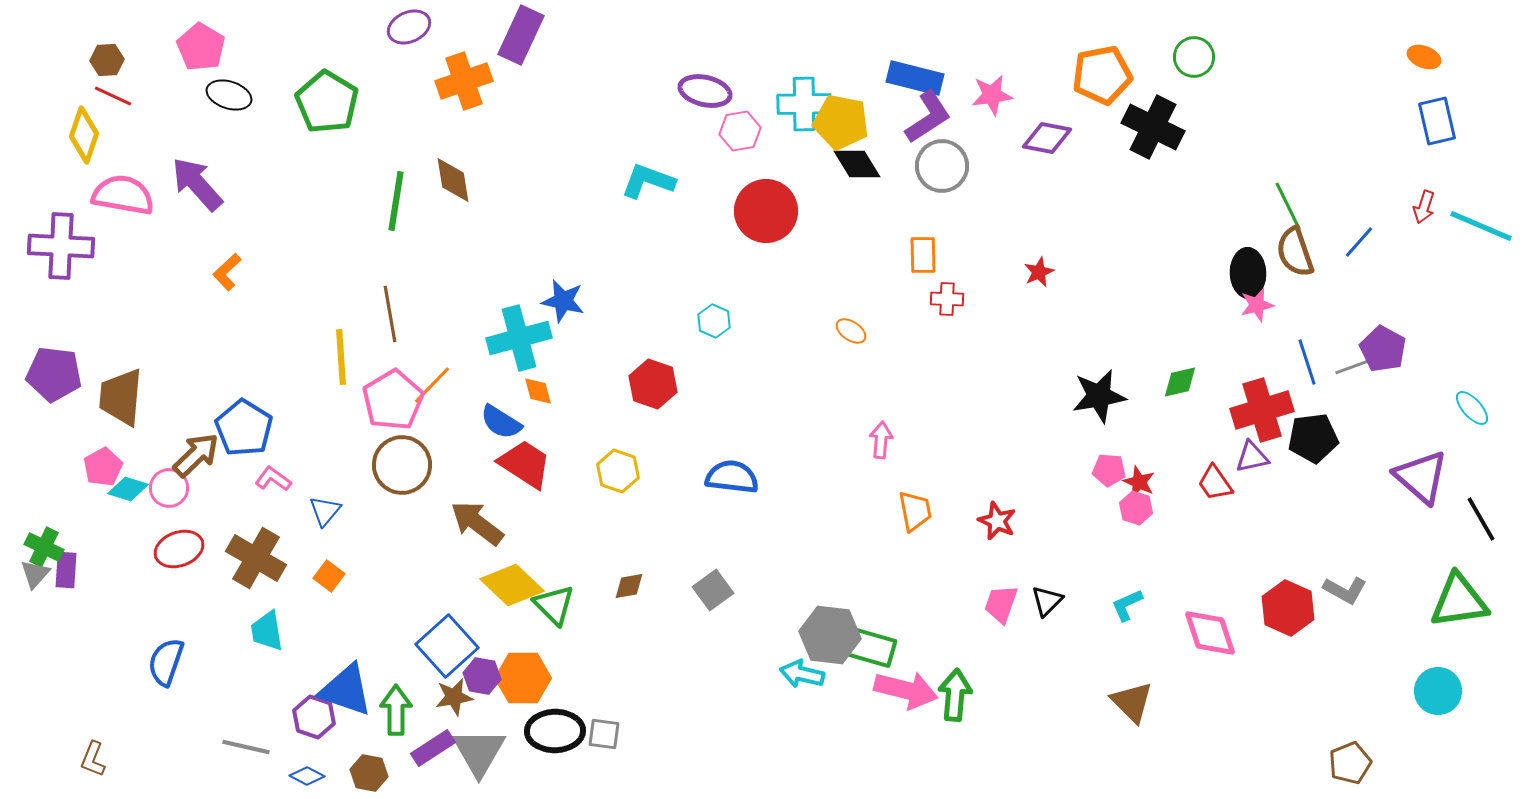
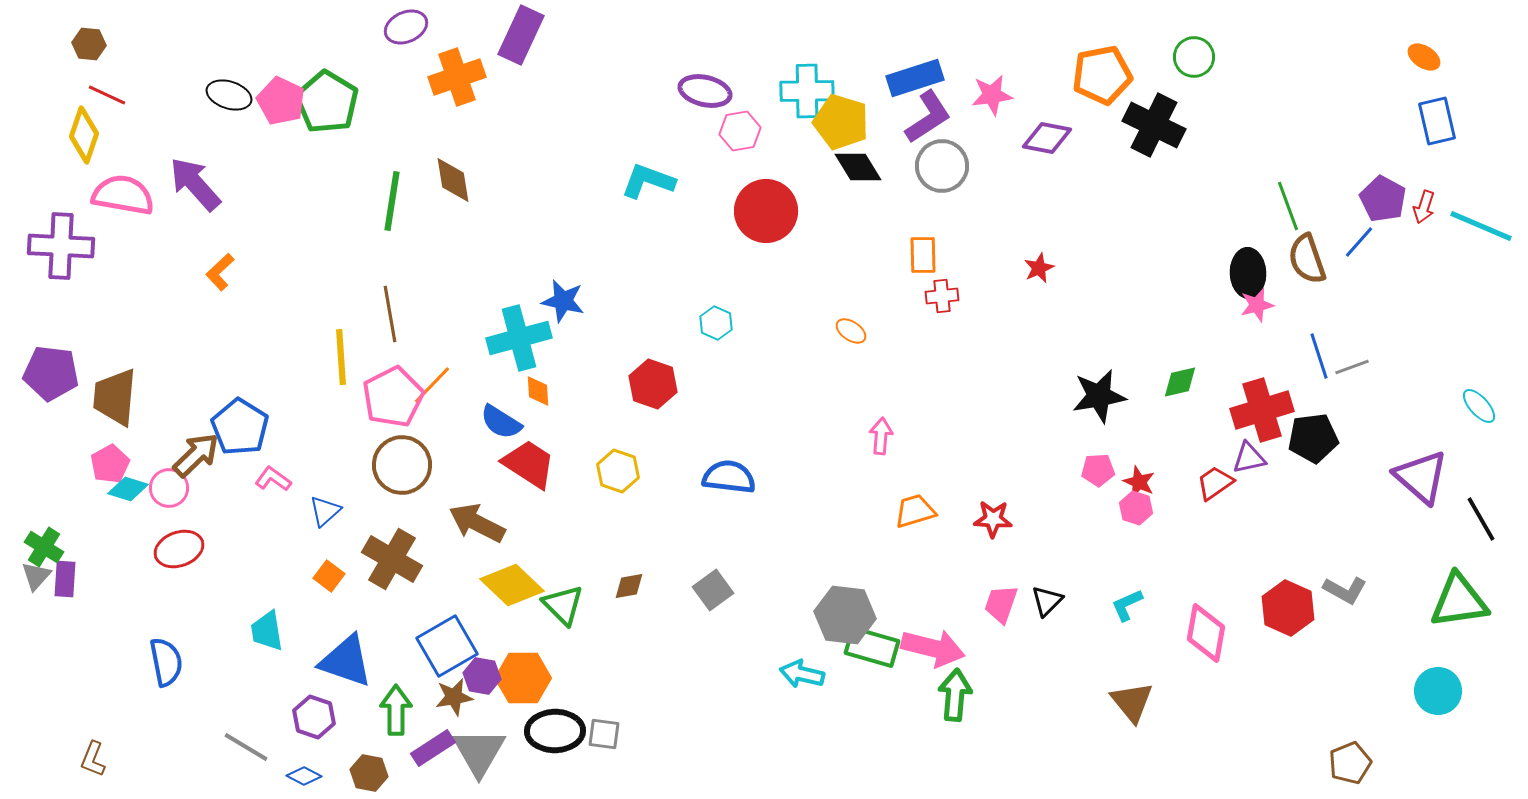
purple ellipse at (409, 27): moved 3 px left
pink pentagon at (201, 47): moved 80 px right, 54 px down; rotated 6 degrees counterclockwise
orange ellipse at (1424, 57): rotated 12 degrees clockwise
brown hexagon at (107, 60): moved 18 px left, 16 px up; rotated 8 degrees clockwise
blue rectangle at (915, 78): rotated 32 degrees counterclockwise
orange cross at (464, 81): moved 7 px left, 4 px up
red line at (113, 96): moved 6 px left, 1 px up
cyan cross at (804, 104): moved 3 px right, 13 px up
yellow pentagon at (841, 122): rotated 6 degrees clockwise
black cross at (1153, 127): moved 1 px right, 2 px up
black diamond at (857, 164): moved 1 px right, 3 px down
purple arrow at (197, 184): moved 2 px left
green line at (396, 201): moved 4 px left
green line at (1288, 206): rotated 6 degrees clockwise
brown semicircle at (1295, 252): moved 12 px right, 7 px down
orange L-shape at (227, 272): moved 7 px left
red star at (1039, 272): moved 4 px up
red cross at (947, 299): moved 5 px left, 3 px up; rotated 8 degrees counterclockwise
cyan hexagon at (714, 321): moved 2 px right, 2 px down
purple pentagon at (1383, 349): moved 150 px up
blue line at (1307, 362): moved 12 px right, 6 px up
purple pentagon at (54, 374): moved 3 px left, 1 px up
orange diamond at (538, 391): rotated 12 degrees clockwise
brown trapezoid at (121, 397): moved 6 px left
pink pentagon at (393, 400): moved 3 px up; rotated 4 degrees clockwise
cyan ellipse at (1472, 408): moved 7 px right, 2 px up
blue pentagon at (244, 428): moved 4 px left, 1 px up
pink arrow at (881, 440): moved 4 px up
purple triangle at (1252, 457): moved 3 px left, 1 px down
red trapezoid at (525, 464): moved 4 px right
pink pentagon at (103, 467): moved 7 px right, 3 px up
pink pentagon at (1109, 470): moved 11 px left; rotated 8 degrees counterclockwise
blue semicircle at (732, 477): moved 3 px left
red trapezoid at (1215, 483): rotated 90 degrees clockwise
blue triangle at (325, 511): rotated 8 degrees clockwise
orange trapezoid at (915, 511): rotated 96 degrees counterclockwise
red star at (997, 521): moved 4 px left, 2 px up; rotated 21 degrees counterclockwise
brown arrow at (477, 523): rotated 10 degrees counterclockwise
green cross at (44, 547): rotated 6 degrees clockwise
brown cross at (256, 558): moved 136 px right, 1 px down
purple rectangle at (66, 570): moved 1 px left, 9 px down
gray triangle at (35, 574): moved 1 px right, 2 px down
green triangle at (554, 605): moved 9 px right
pink diamond at (1210, 633): moved 4 px left; rotated 28 degrees clockwise
gray hexagon at (830, 635): moved 15 px right, 20 px up
blue square at (447, 646): rotated 12 degrees clockwise
green rectangle at (869, 647): moved 3 px right
blue semicircle at (166, 662): rotated 150 degrees clockwise
blue triangle at (346, 690): moved 29 px up
pink arrow at (906, 690): moved 27 px right, 42 px up
brown triangle at (1132, 702): rotated 6 degrees clockwise
gray line at (246, 747): rotated 18 degrees clockwise
blue diamond at (307, 776): moved 3 px left
